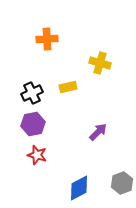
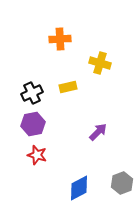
orange cross: moved 13 px right
